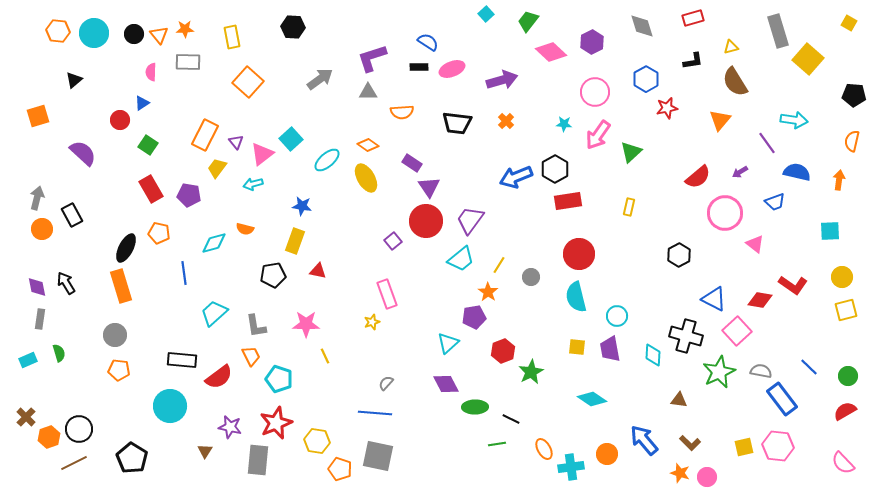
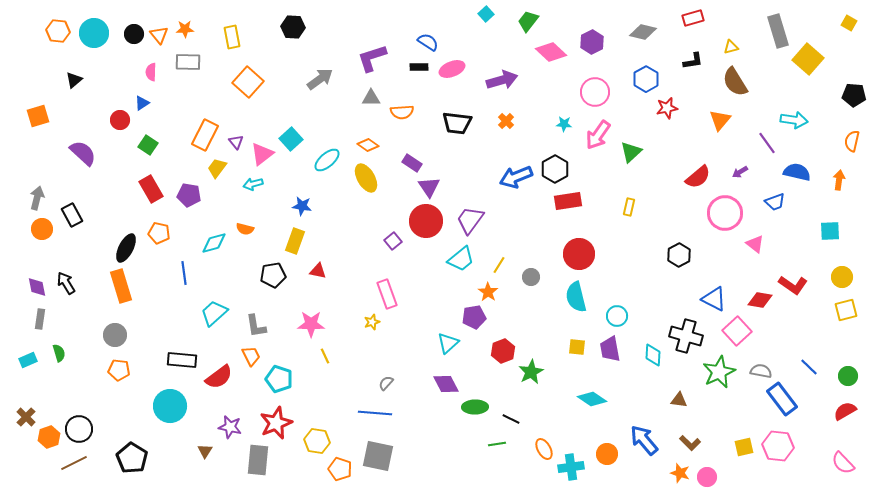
gray diamond at (642, 26): moved 1 px right, 6 px down; rotated 60 degrees counterclockwise
gray triangle at (368, 92): moved 3 px right, 6 px down
pink star at (306, 324): moved 5 px right
